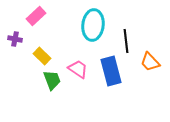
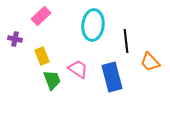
pink rectangle: moved 5 px right
yellow rectangle: rotated 24 degrees clockwise
blue rectangle: moved 1 px right, 6 px down
